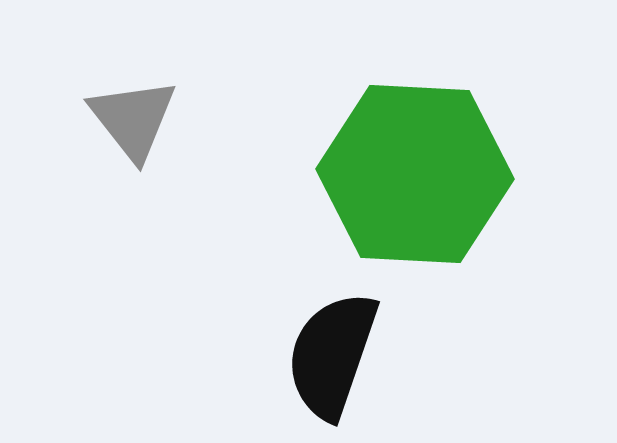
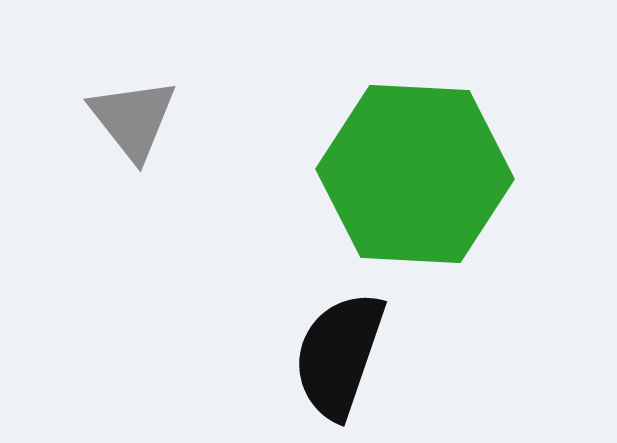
black semicircle: moved 7 px right
